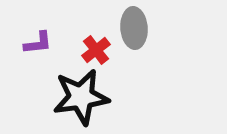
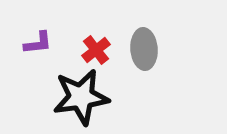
gray ellipse: moved 10 px right, 21 px down
